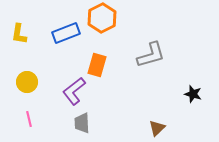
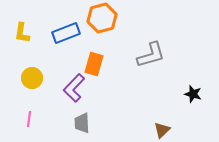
orange hexagon: rotated 12 degrees clockwise
yellow L-shape: moved 3 px right, 1 px up
orange rectangle: moved 3 px left, 1 px up
yellow circle: moved 5 px right, 4 px up
purple L-shape: moved 3 px up; rotated 8 degrees counterclockwise
pink line: rotated 21 degrees clockwise
brown triangle: moved 5 px right, 2 px down
